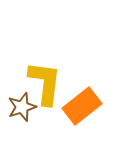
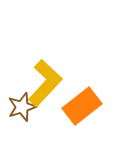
yellow L-shape: rotated 36 degrees clockwise
